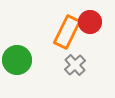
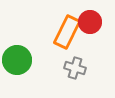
gray cross: moved 3 px down; rotated 30 degrees counterclockwise
